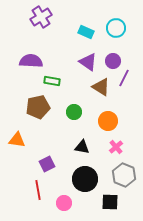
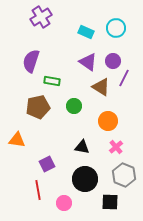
purple semicircle: rotated 75 degrees counterclockwise
green circle: moved 6 px up
